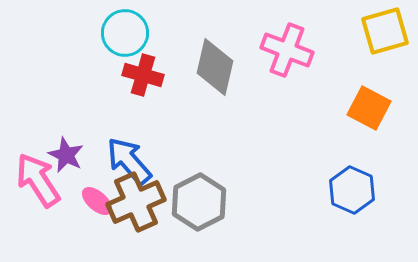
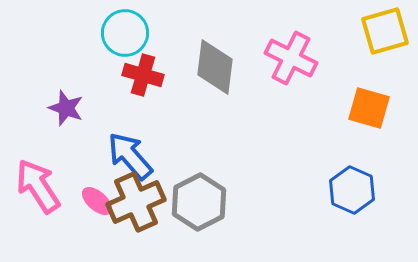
pink cross: moved 4 px right, 8 px down; rotated 6 degrees clockwise
gray diamond: rotated 6 degrees counterclockwise
orange square: rotated 12 degrees counterclockwise
purple star: moved 47 px up; rotated 6 degrees counterclockwise
blue arrow: moved 1 px right, 5 px up
pink arrow: moved 6 px down
